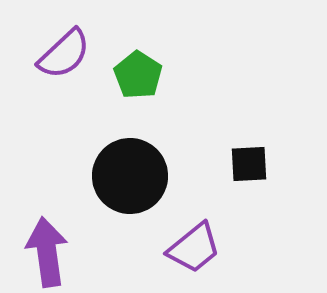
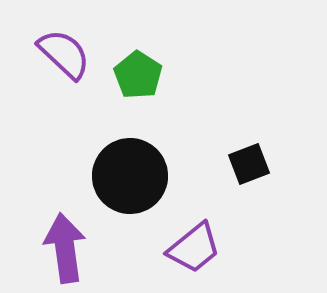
purple semicircle: rotated 94 degrees counterclockwise
black square: rotated 18 degrees counterclockwise
purple arrow: moved 18 px right, 4 px up
